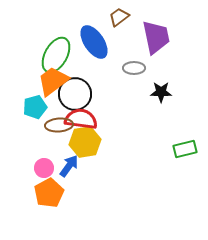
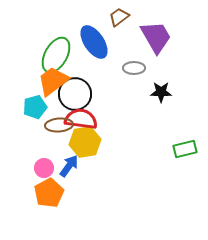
purple trapezoid: rotated 18 degrees counterclockwise
